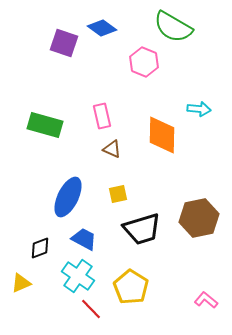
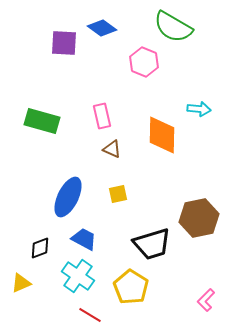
purple square: rotated 16 degrees counterclockwise
green rectangle: moved 3 px left, 4 px up
black trapezoid: moved 10 px right, 15 px down
pink L-shape: rotated 85 degrees counterclockwise
red line: moved 1 px left, 6 px down; rotated 15 degrees counterclockwise
